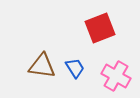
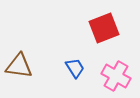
red square: moved 4 px right
brown triangle: moved 23 px left
